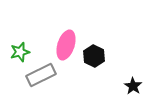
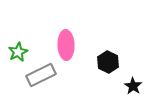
pink ellipse: rotated 20 degrees counterclockwise
green star: moved 2 px left; rotated 12 degrees counterclockwise
black hexagon: moved 14 px right, 6 px down
